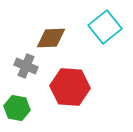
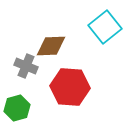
brown diamond: moved 8 px down
green hexagon: rotated 25 degrees counterclockwise
